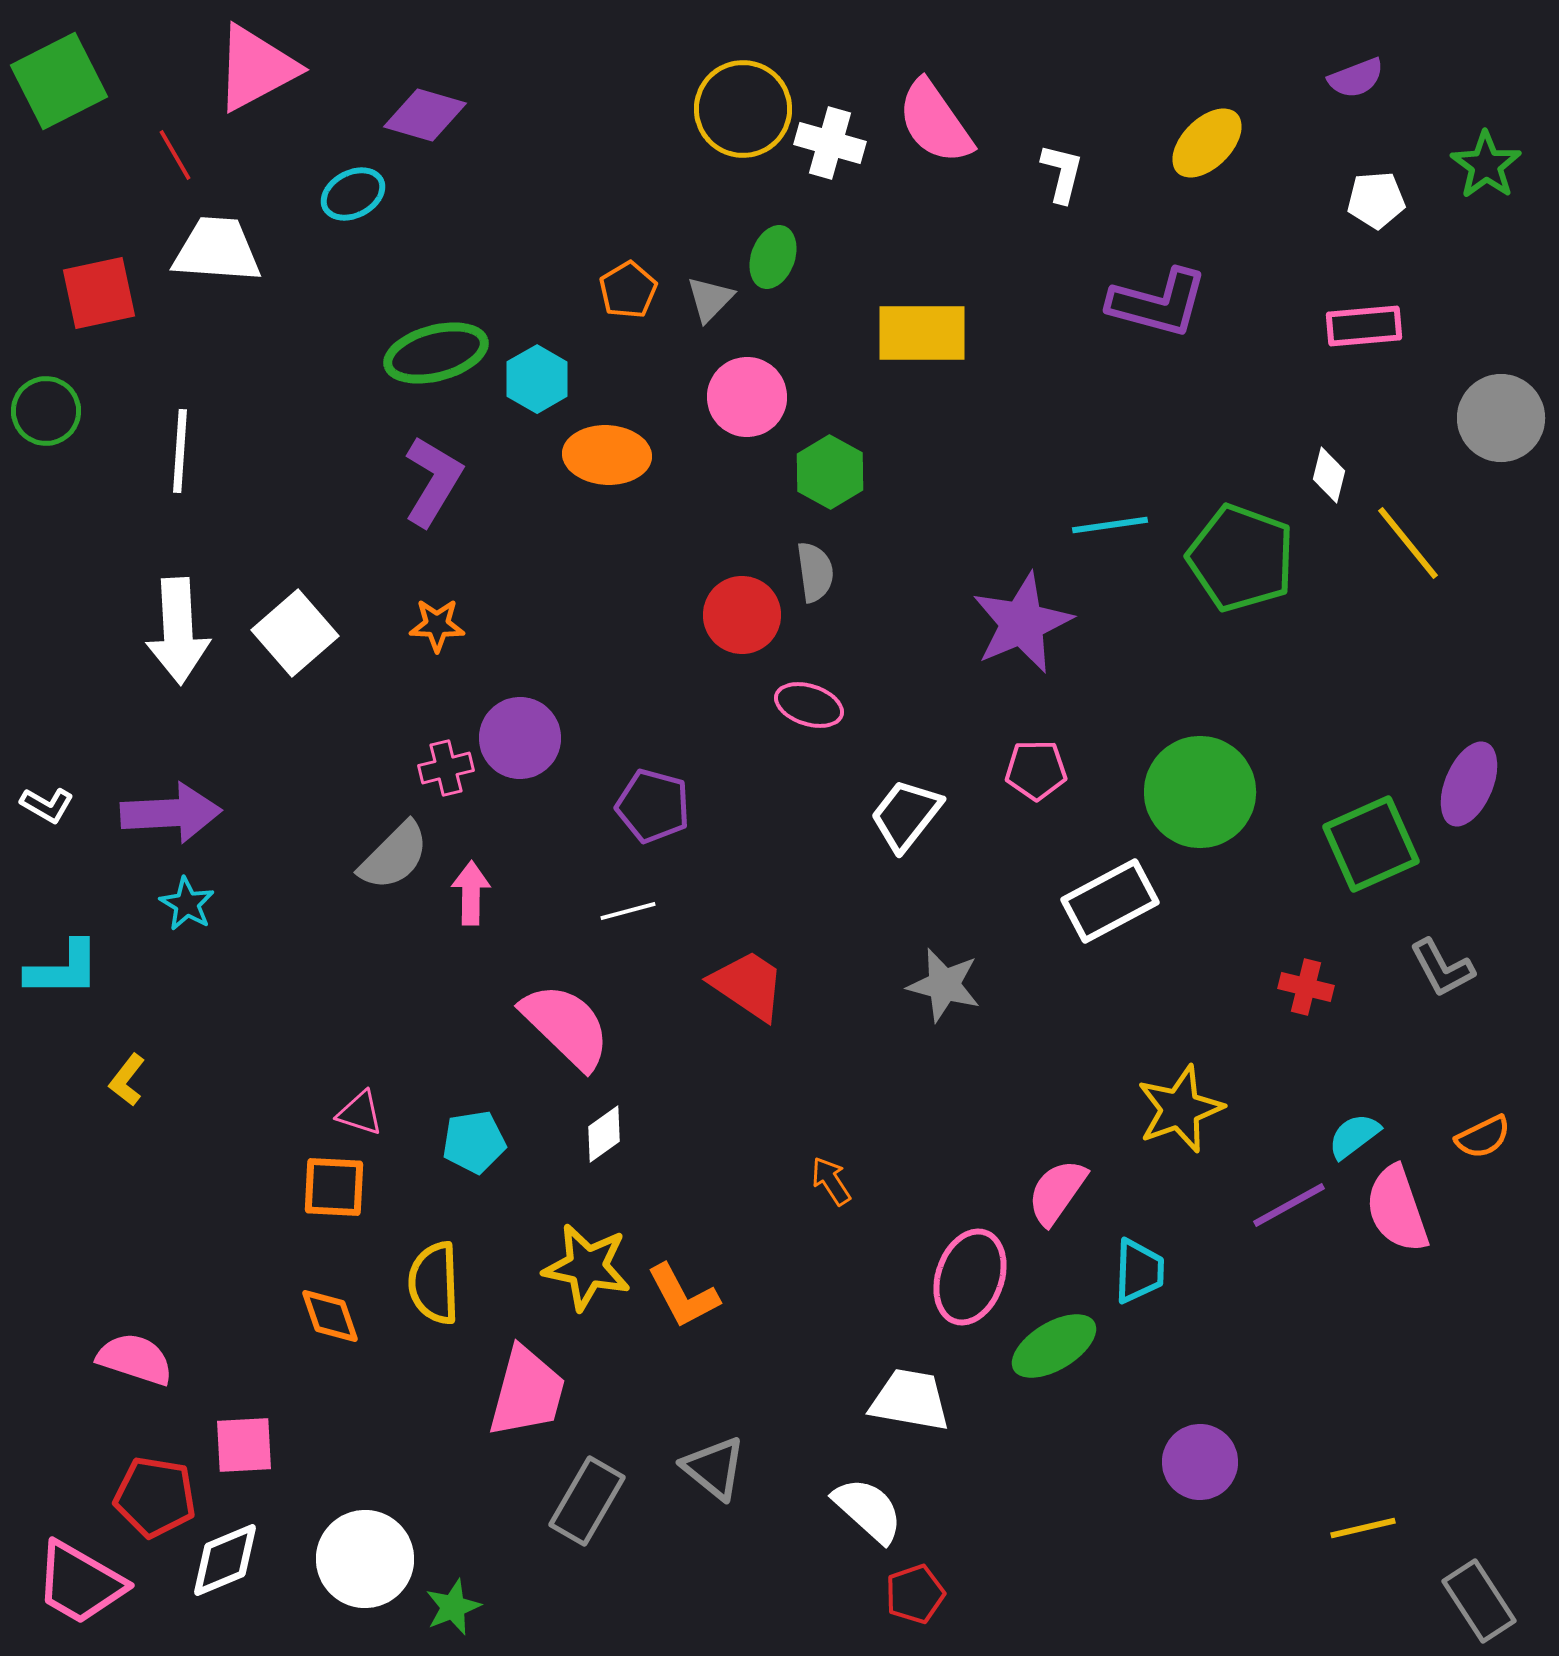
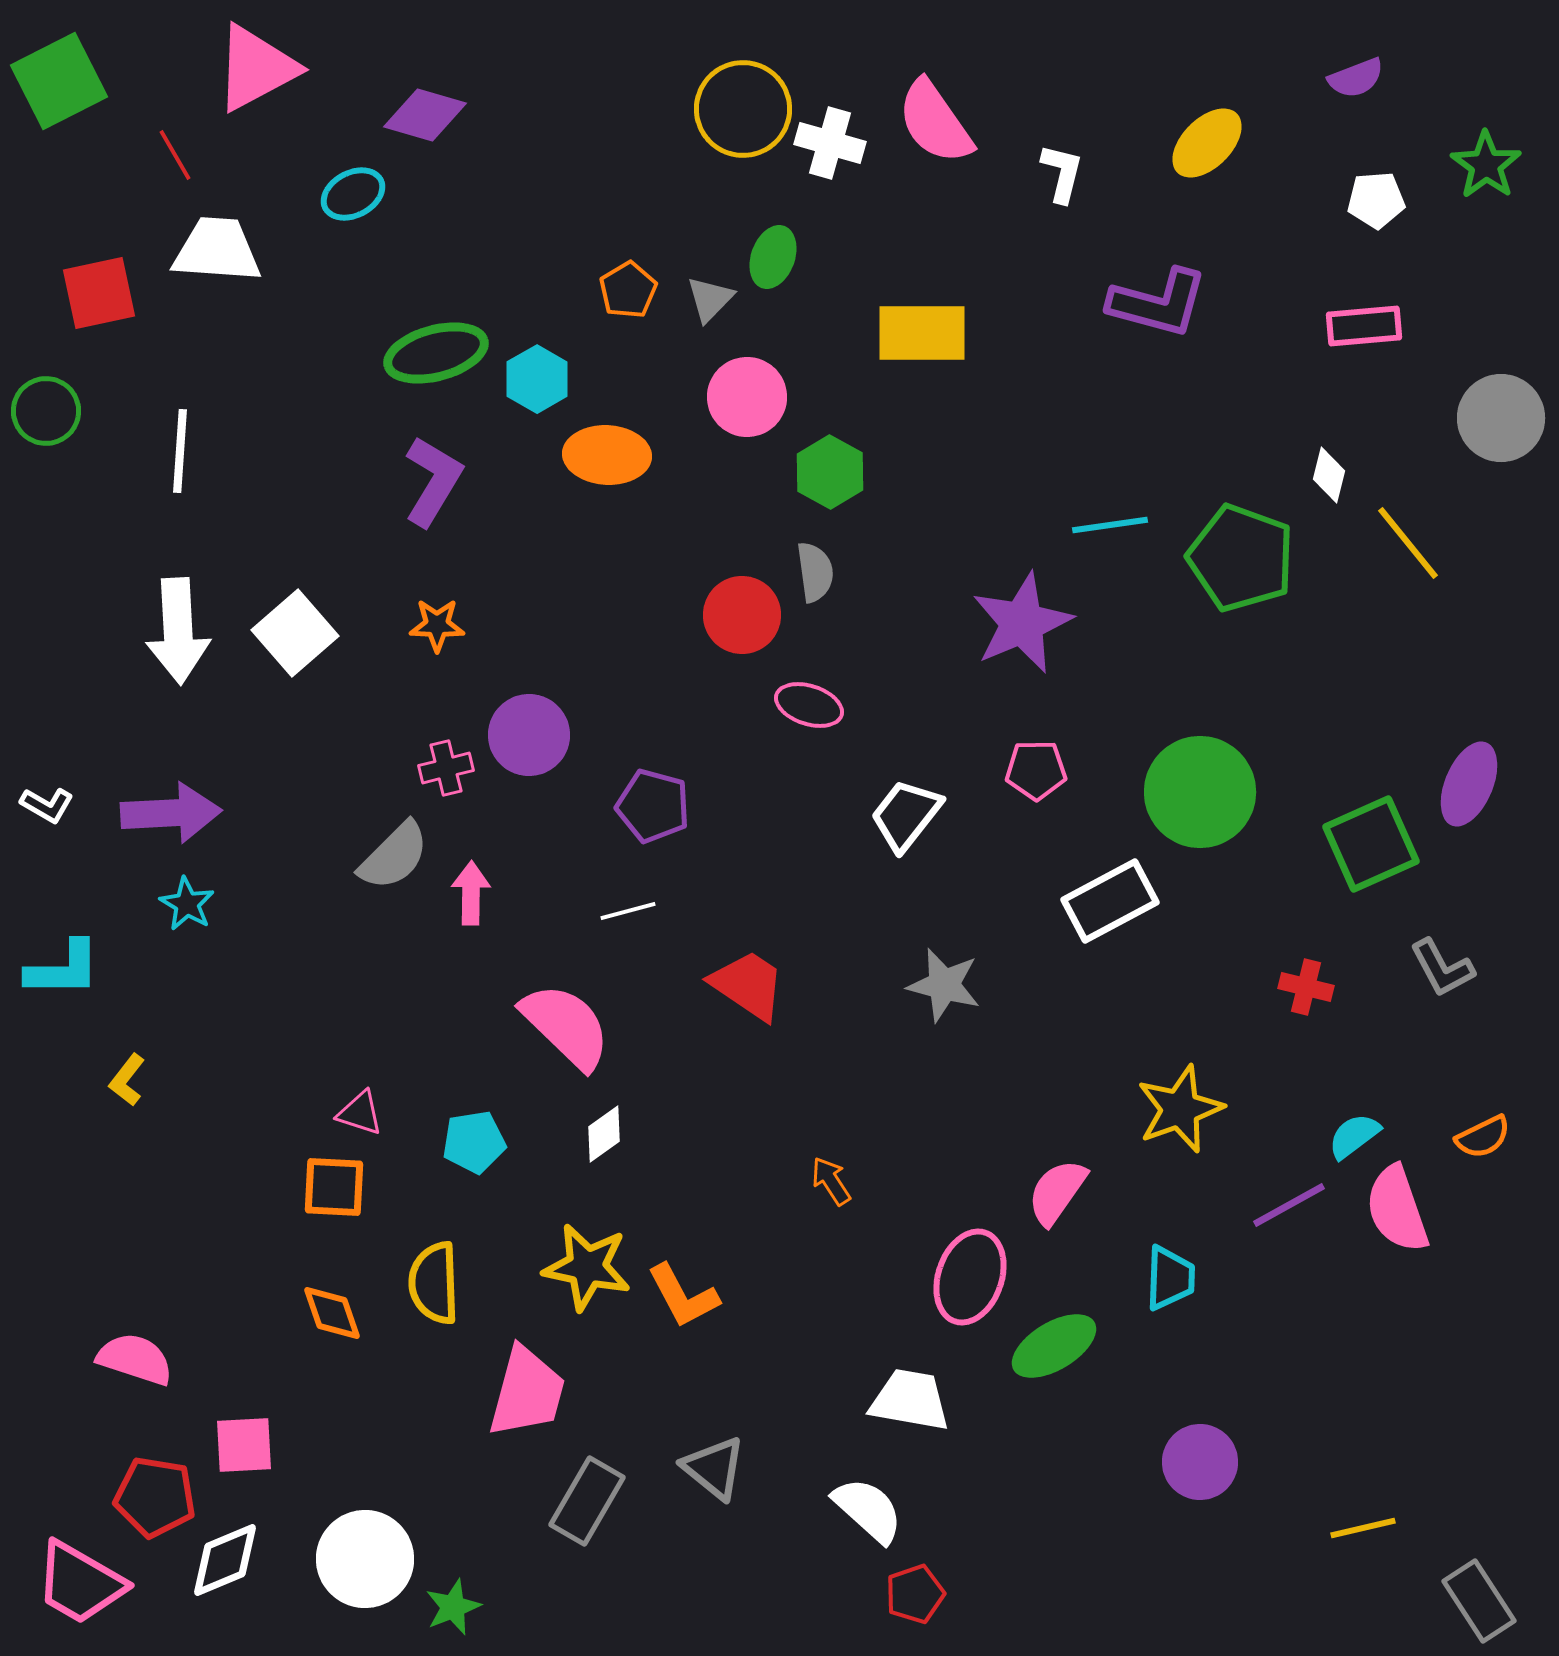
purple circle at (520, 738): moved 9 px right, 3 px up
cyan trapezoid at (1139, 1271): moved 31 px right, 7 px down
orange diamond at (330, 1316): moved 2 px right, 3 px up
